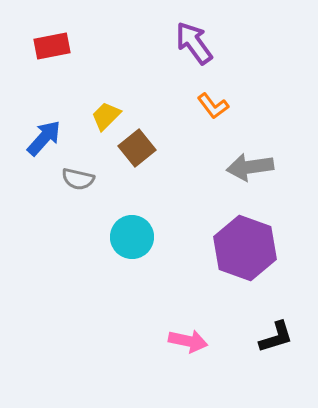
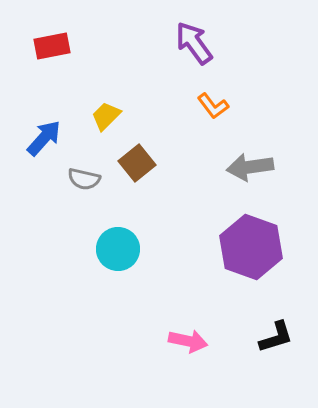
brown square: moved 15 px down
gray semicircle: moved 6 px right
cyan circle: moved 14 px left, 12 px down
purple hexagon: moved 6 px right, 1 px up
